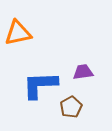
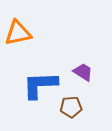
purple trapezoid: rotated 40 degrees clockwise
brown pentagon: rotated 25 degrees clockwise
